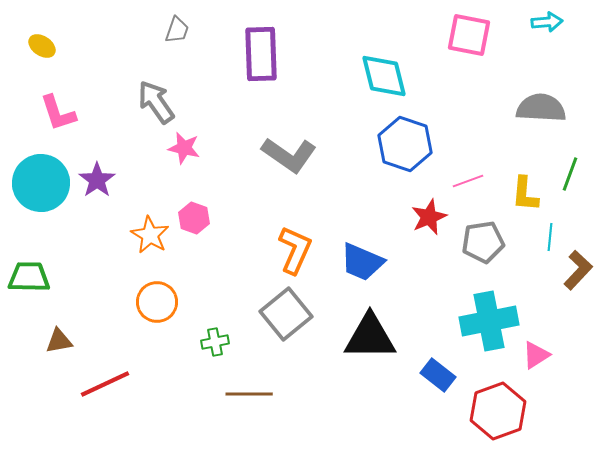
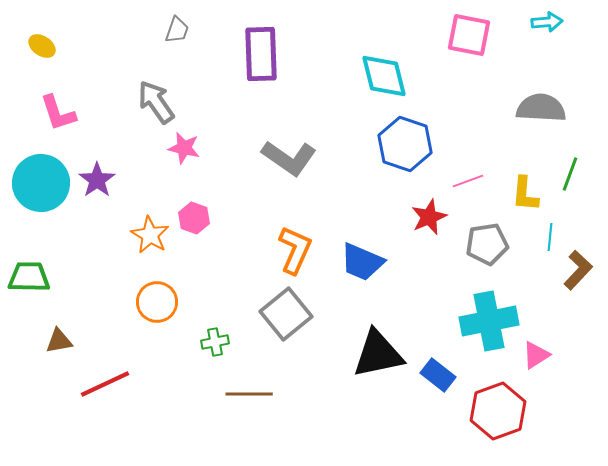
gray L-shape: moved 3 px down
gray pentagon: moved 4 px right, 2 px down
black triangle: moved 8 px right, 17 px down; rotated 12 degrees counterclockwise
